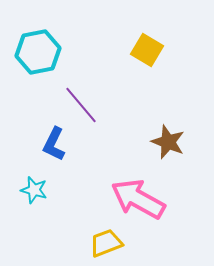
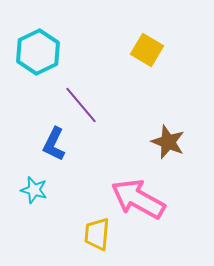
cyan hexagon: rotated 15 degrees counterclockwise
yellow trapezoid: moved 9 px left, 9 px up; rotated 64 degrees counterclockwise
